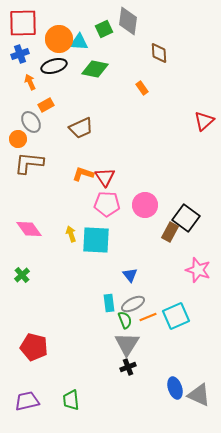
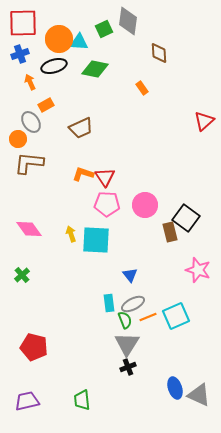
brown rectangle at (170, 232): rotated 42 degrees counterclockwise
green trapezoid at (71, 400): moved 11 px right
